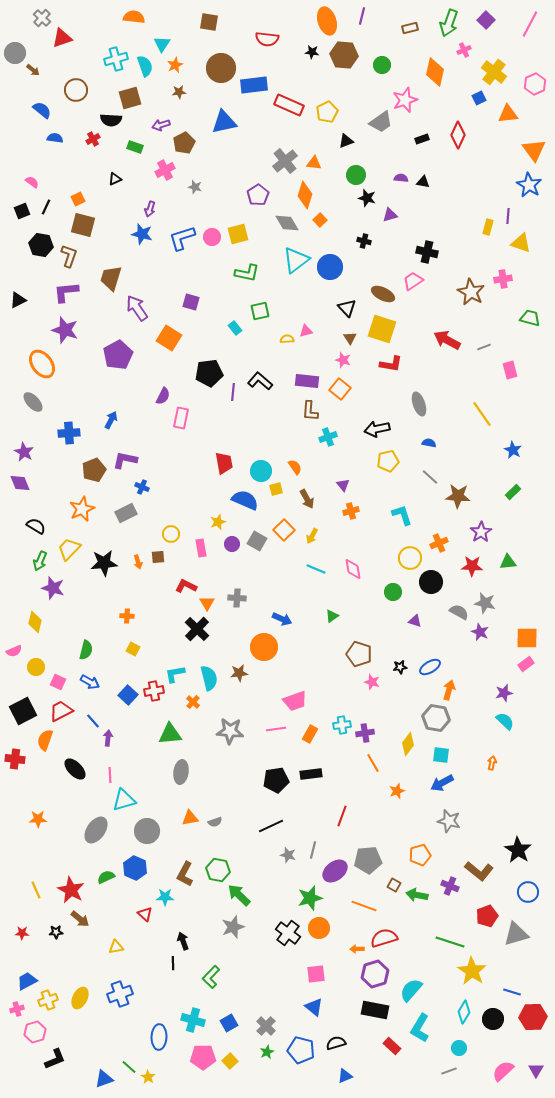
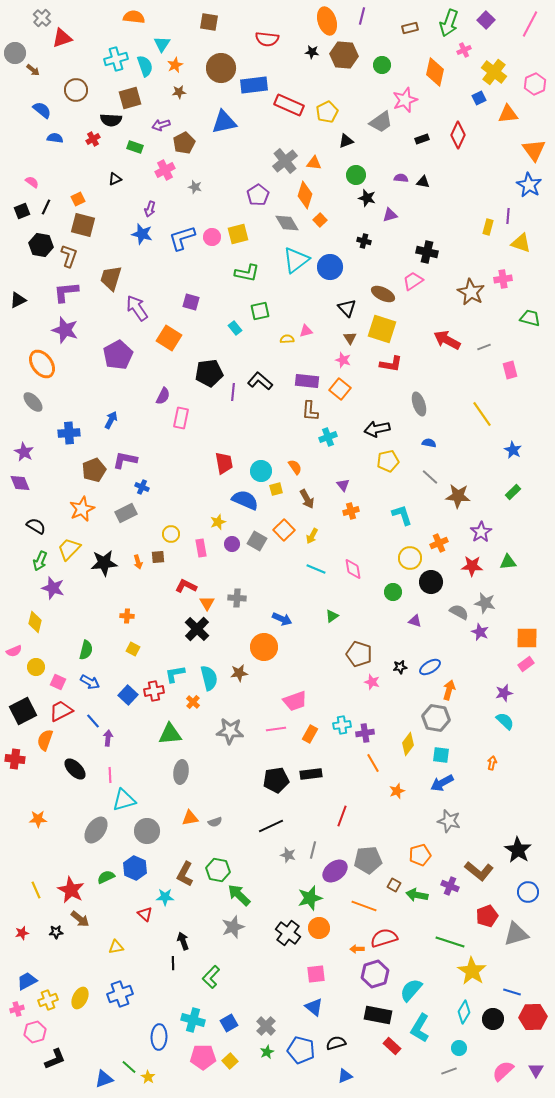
red star at (22, 933): rotated 16 degrees counterclockwise
black rectangle at (375, 1010): moved 3 px right, 5 px down
